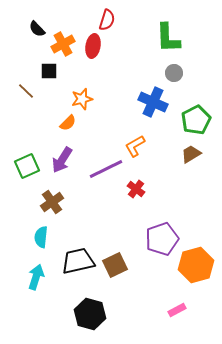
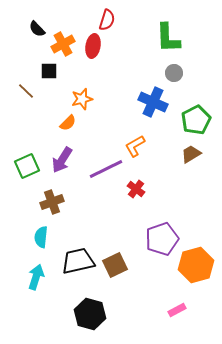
brown cross: rotated 15 degrees clockwise
